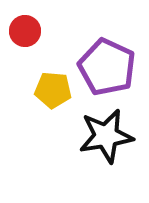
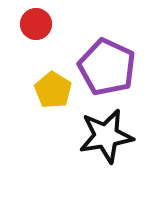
red circle: moved 11 px right, 7 px up
yellow pentagon: rotated 27 degrees clockwise
